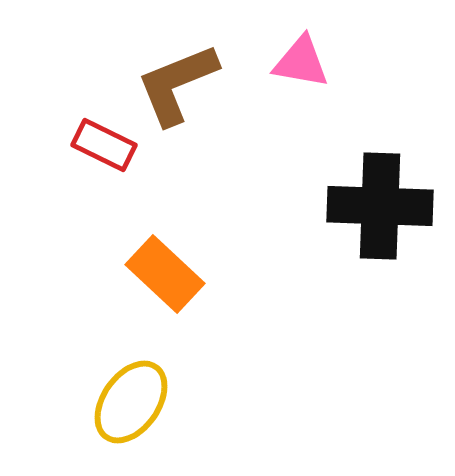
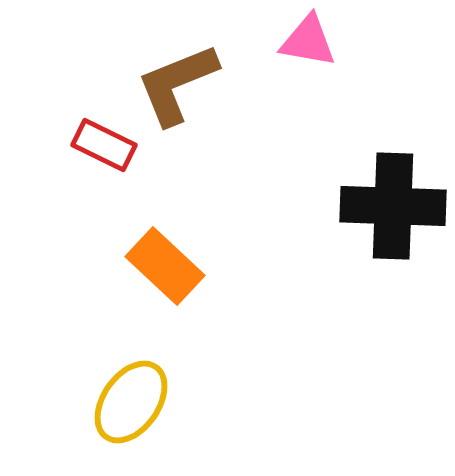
pink triangle: moved 7 px right, 21 px up
black cross: moved 13 px right
orange rectangle: moved 8 px up
